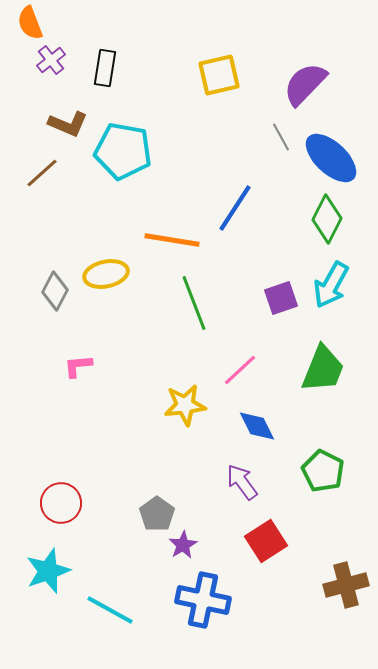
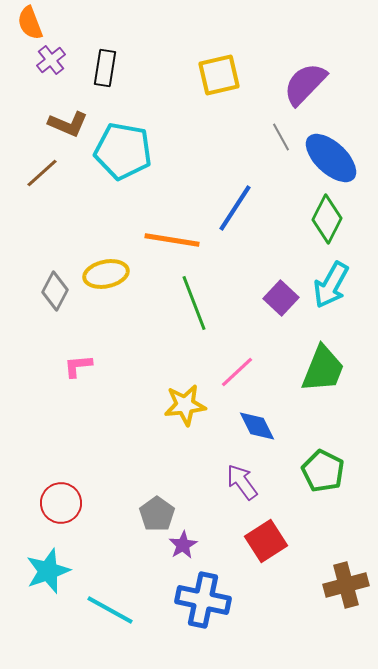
purple square: rotated 28 degrees counterclockwise
pink line: moved 3 px left, 2 px down
